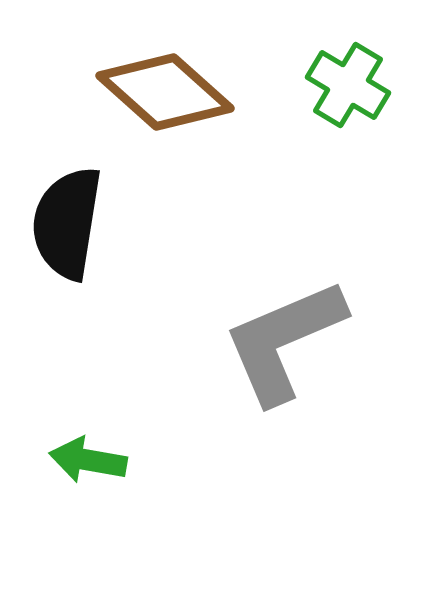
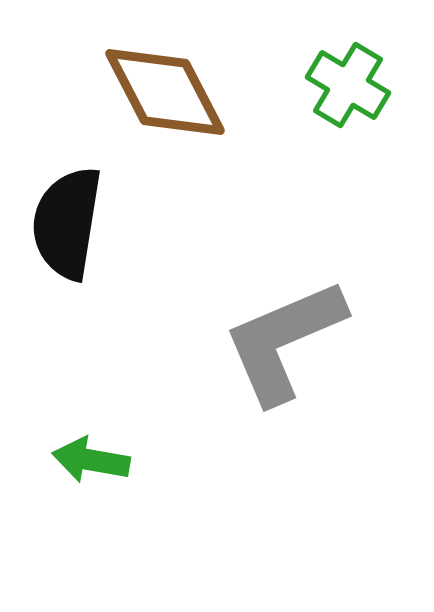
brown diamond: rotated 21 degrees clockwise
green arrow: moved 3 px right
